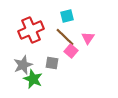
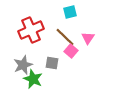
cyan square: moved 3 px right, 4 px up
